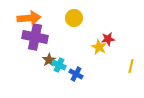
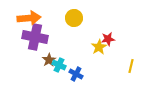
yellow star: rotated 14 degrees clockwise
